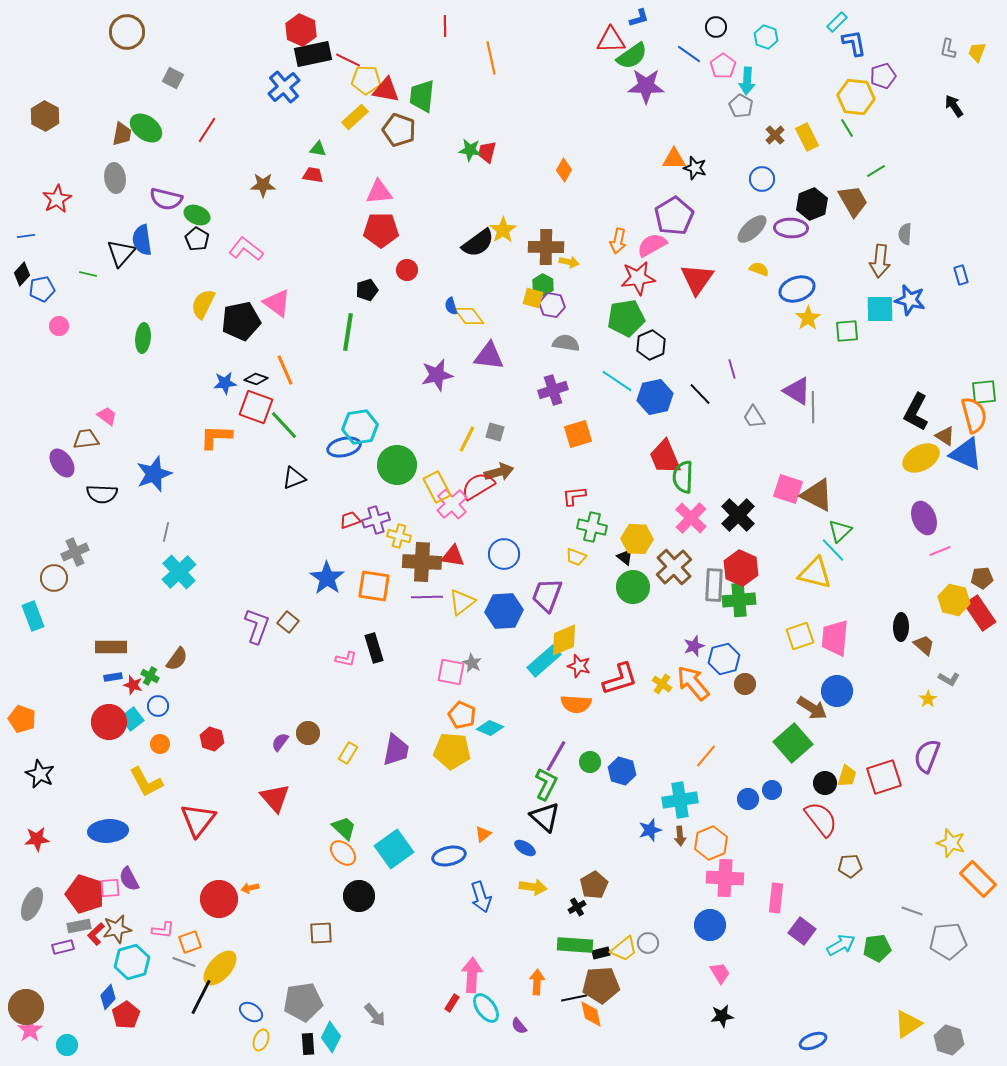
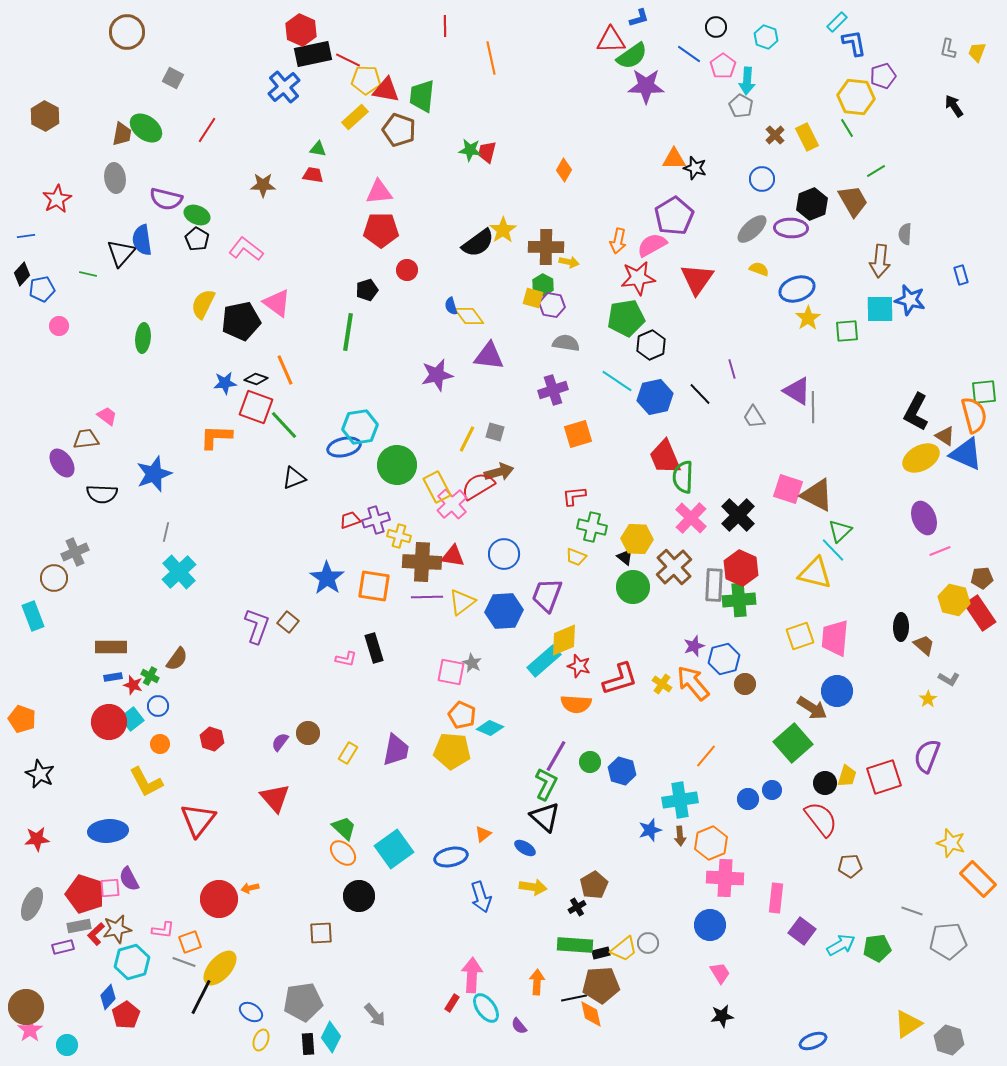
blue ellipse at (449, 856): moved 2 px right, 1 px down
